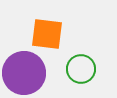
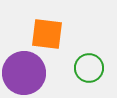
green circle: moved 8 px right, 1 px up
